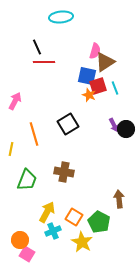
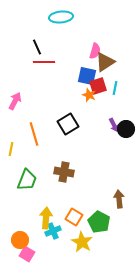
cyan line: rotated 32 degrees clockwise
yellow arrow: moved 1 px left, 6 px down; rotated 25 degrees counterclockwise
